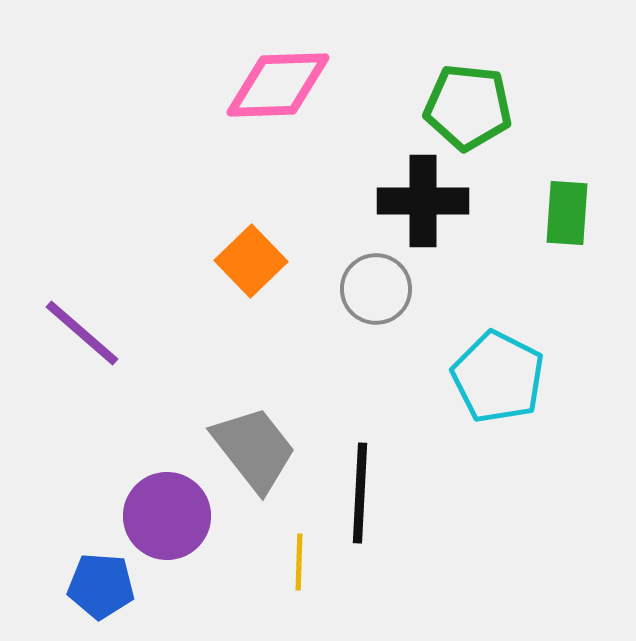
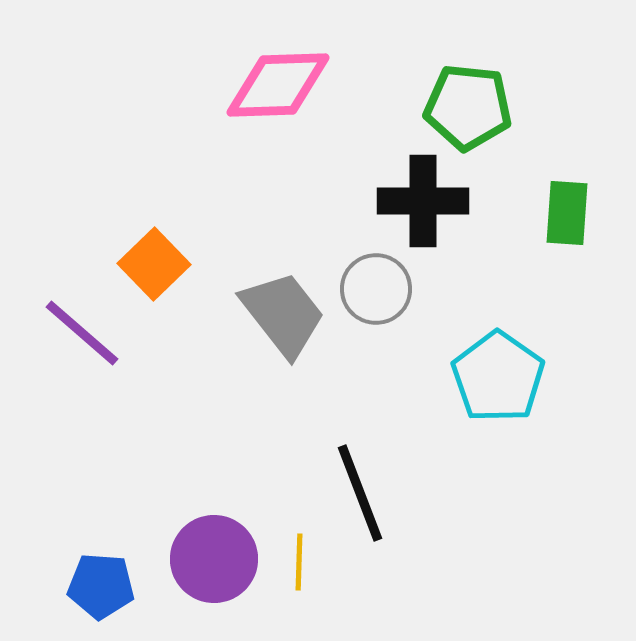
orange square: moved 97 px left, 3 px down
cyan pentagon: rotated 8 degrees clockwise
gray trapezoid: moved 29 px right, 135 px up
black line: rotated 24 degrees counterclockwise
purple circle: moved 47 px right, 43 px down
